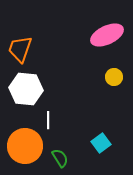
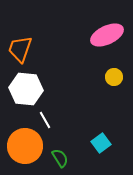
white line: moved 3 px left; rotated 30 degrees counterclockwise
